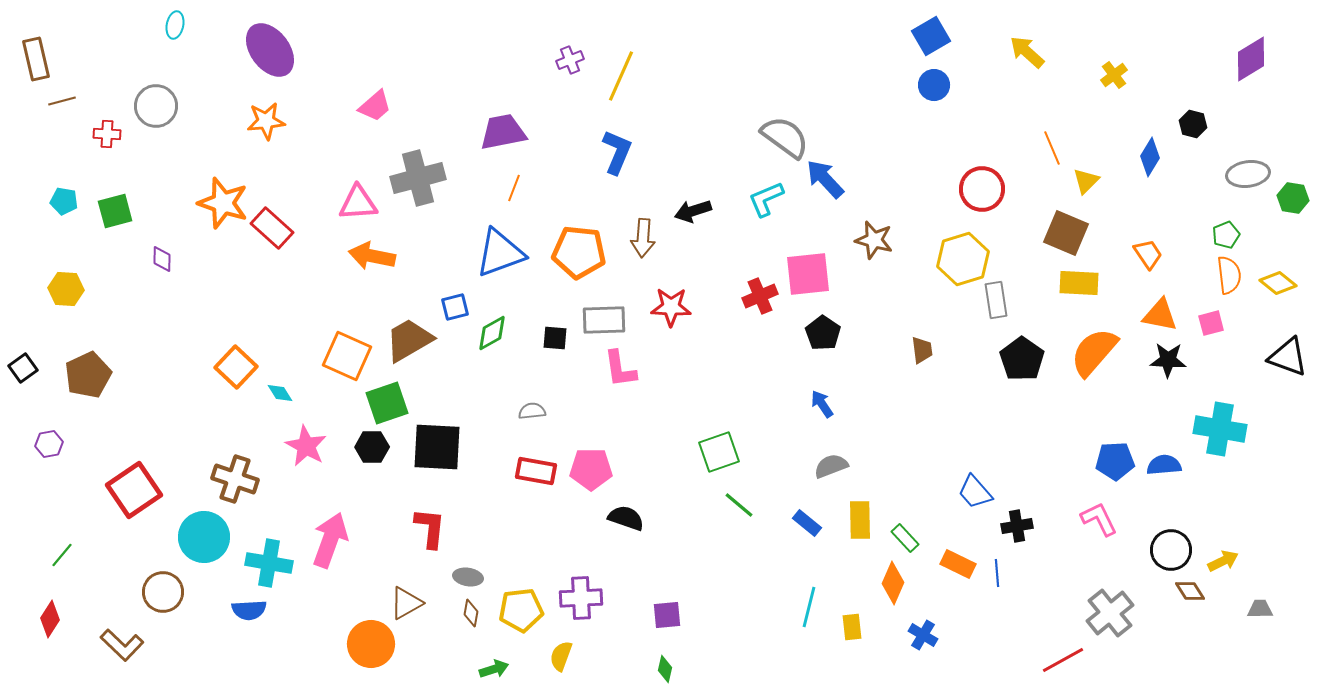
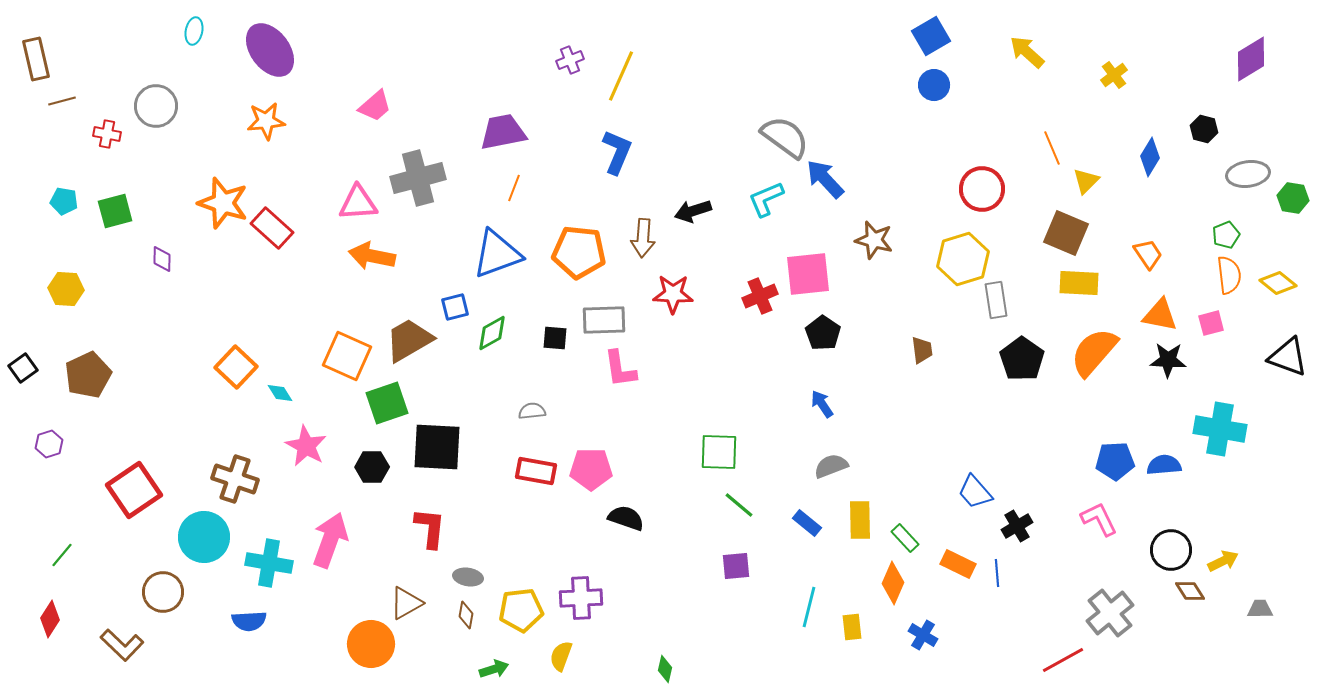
cyan ellipse at (175, 25): moved 19 px right, 6 px down
black hexagon at (1193, 124): moved 11 px right, 5 px down
red cross at (107, 134): rotated 8 degrees clockwise
blue triangle at (500, 253): moved 3 px left, 1 px down
red star at (671, 307): moved 2 px right, 13 px up
purple hexagon at (49, 444): rotated 8 degrees counterclockwise
black hexagon at (372, 447): moved 20 px down
green square at (719, 452): rotated 21 degrees clockwise
black cross at (1017, 526): rotated 20 degrees counterclockwise
blue semicircle at (249, 610): moved 11 px down
brown diamond at (471, 613): moved 5 px left, 2 px down
purple square at (667, 615): moved 69 px right, 49 px up
